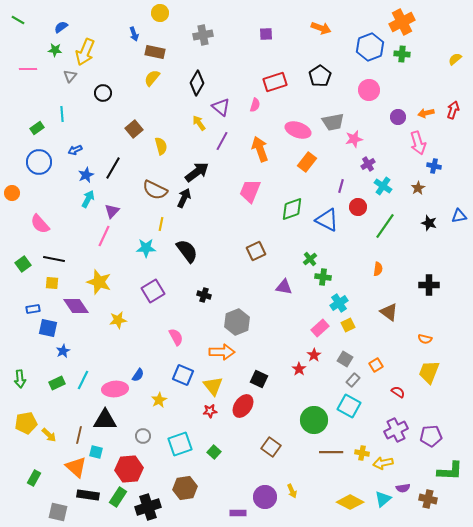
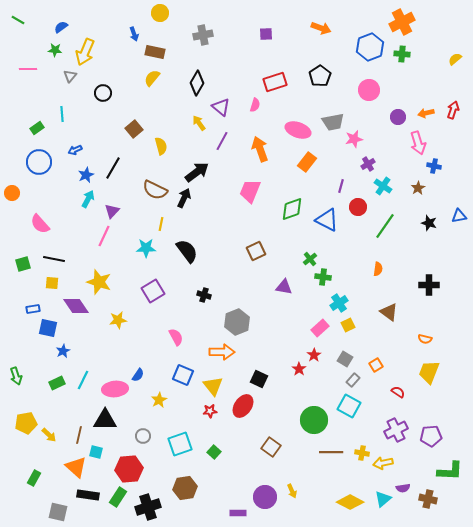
green square at (23, 264): rotated 21 degrees clockwise
green arrow at (20, 379): moved 4 px left, 3 px up; rotated 12 degrees counterclockwise
